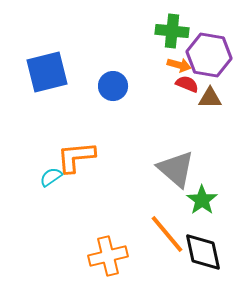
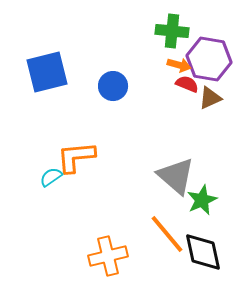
purple hexagon: moved 4 px down
brown triangle: rotated 25 degrees counterclockwise
gray triangle: moved 7 px down
green star: rotated 12 degrees clockwise
